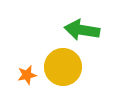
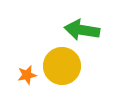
yellow circle: moved 1 px left, 1 px up
